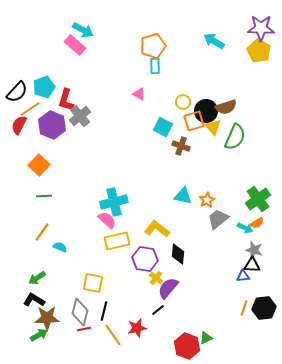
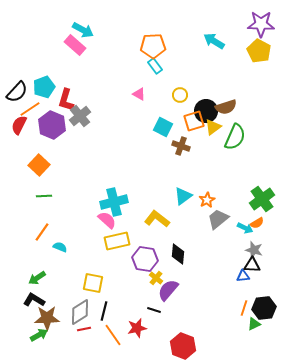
purple star at (261, 28): moved 4 px up
orange pentagon at (153, 46): rotated 15 degrees clockwise
cyan rectangle at (155, 66): rotated 35 degrees counterclockwise
yellow circle at (183, 102): moved 3 px left, 7 px up
yellow triangle at (213, 127): rotated 36 degrees clockwise
cyan triangle at (183, 196): rotated 48 degrees counterclockwise
green cross at (258, 199): moved 4 px right
yellow L-shape at (157, 229): moved 10 px up
purple semicircle at (168, 288): moved 2 px down
black line at (158, 310): moved 4 px left; rotated 56 degrees clockwise
gray diamond at (80, 312): rotated 44 degrees clockwise
green triangle at (206, 338): moved 48 px right, 14 px up
red hexagon at (187, 346): moved 4 px left
